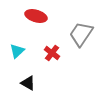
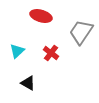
red ellipse: moved 5 px right
gray trapezoid: moved 2 px up
red cross: moved 1 px left
